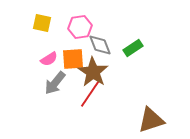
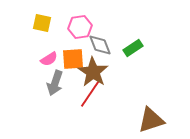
gray arrow: rotated 20 degrees counterclockwise
